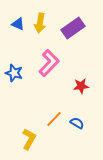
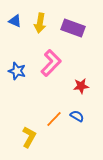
blue triangle: moved 3 px left, 3 px up
purple rectangle: rotated 55 degrees clockwise
pink L-shape: moved 2 px right
blue star: moved 3 px right, 2 px up
blue semicircle: moved 7 px up
yellow L-shape: moved 2 px up
